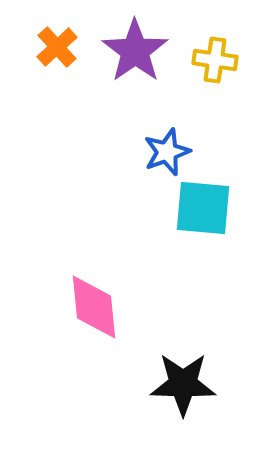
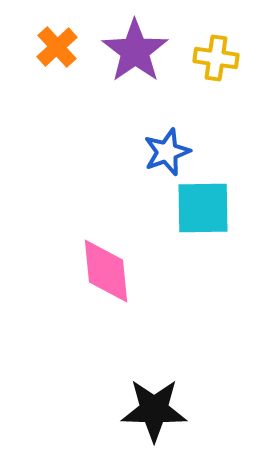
yellow cross: moved 1 px right, 2 px up
cyan square: rotated 6 degrees counterclockwise
pink diamond: moved 12 px right, 36 px up
black star: moved 29 px left, 26 px down
